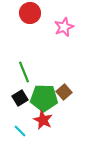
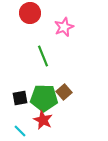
green line: moved 19 px right, 16 px up
black square: rotated 21 degrees clockwise
